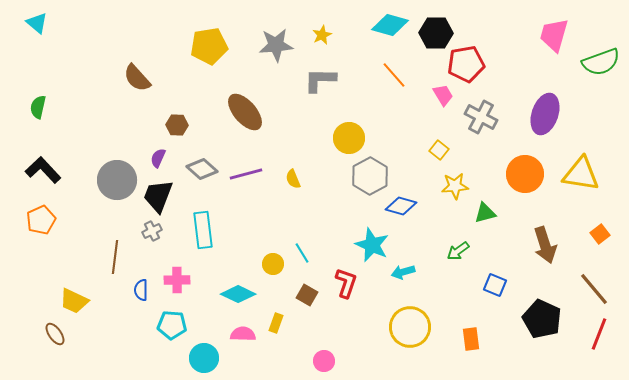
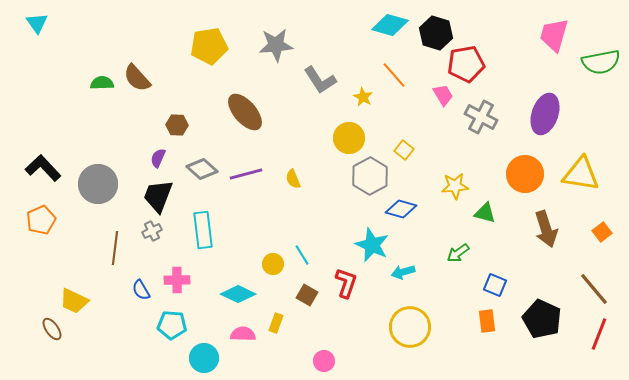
cyan triangle at (37, 23): rotated 15 degrees clockwise
black hexagon at (436, 33): rotated 16 degrees clockwise
yellow star at (322, 35): moved 41 px right, 62 px down; rotated 18 degrees counterclockwise
green semicircle at (601, 62): rotated 9 degrees clockwise
gray L-shape at (320, 80): rotated 124 degrees counterclockwise
green semicircle at (38, 107): moved 64 px right, 24 px up; rotated 75 degrees clockwise
yellow square at (439, 150): moved 35 px left
black L-shape at (43, 170): moved 2 px up
gray circle at (117, 180): moved 19 px left, 4 px down
blue diamond at (401, 206): moved 3 px down
green triangle at (485, 213): rotated 30 degrees clockwise
orange square at (600, 234): moved 2 px right, 2 px up
brown arrow at (545, 245): moved 1 px right, 16 px up
green arrow at (458, 251): moved 2 px down
cyan line at (302, 253): moved 2 px down
brown line at (115, 257): moved 9 px up
blue semicircle at (141, 290): rotated 30 degrees counterclockwise
brown ellipse at (55, 334): moved 3 px left, 5 px up
orange rectangle at (471, 339): moved 16 px right, 18 px up
